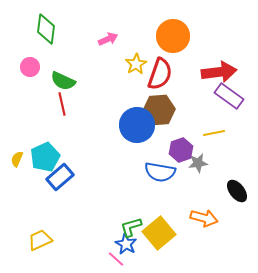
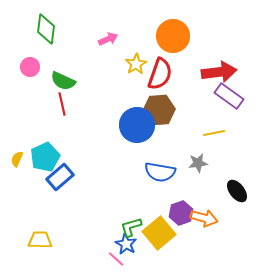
purple hexagon: moved 63 px down
yellow trapezoid: rotated 25 degrees clockwise
